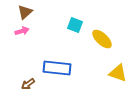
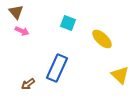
brown triangle: moved 9 px left; rotated 28 degrees counterclockwise
cyan square: moved 7 px left, 2 px up
pink arrow: rotated 40 degrees clockwise
blue rectangle: rotated 72 degrees counterclockwise
yellow triangle: moved 2 px right, 2 px down; rotated 24 degrees clockwise
